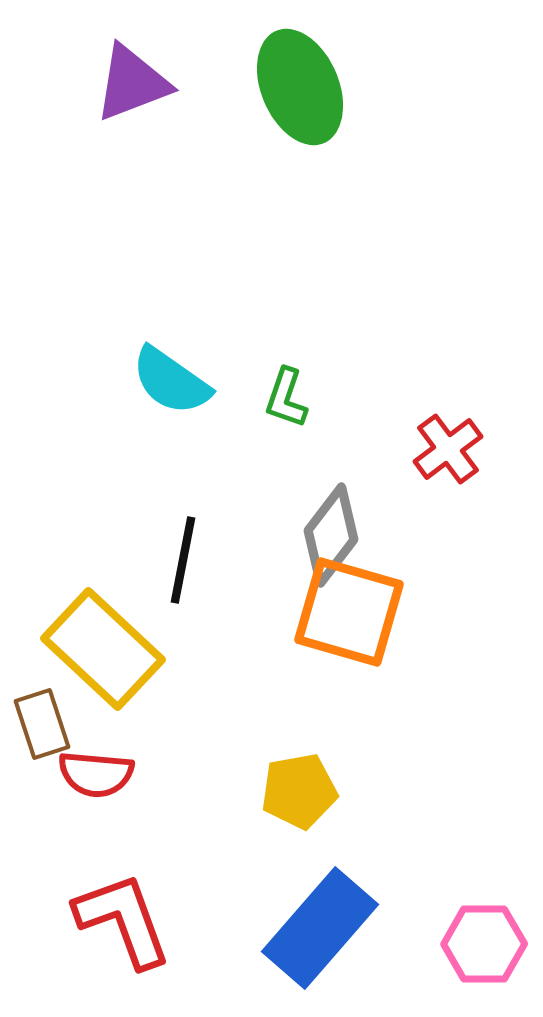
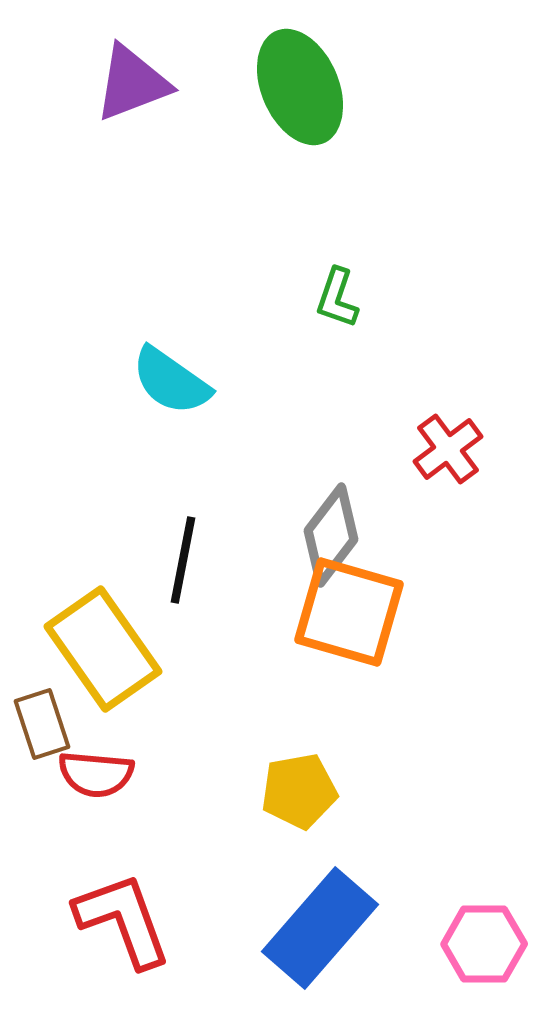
green L-shape: moved 51 px right, 100 px up
yellow rectangle: rotated 12 degrees clockwise
